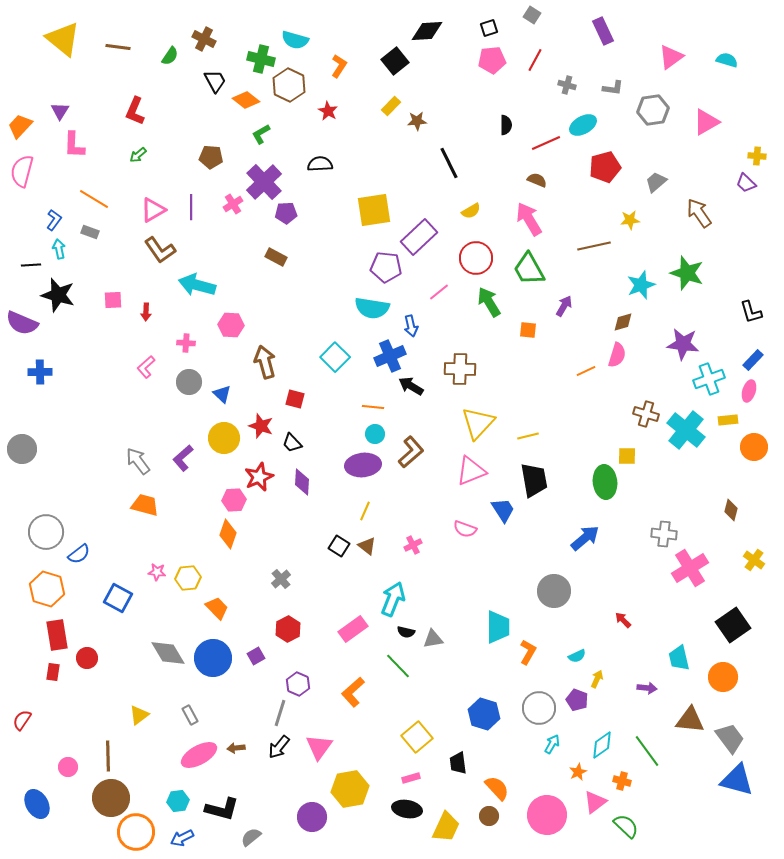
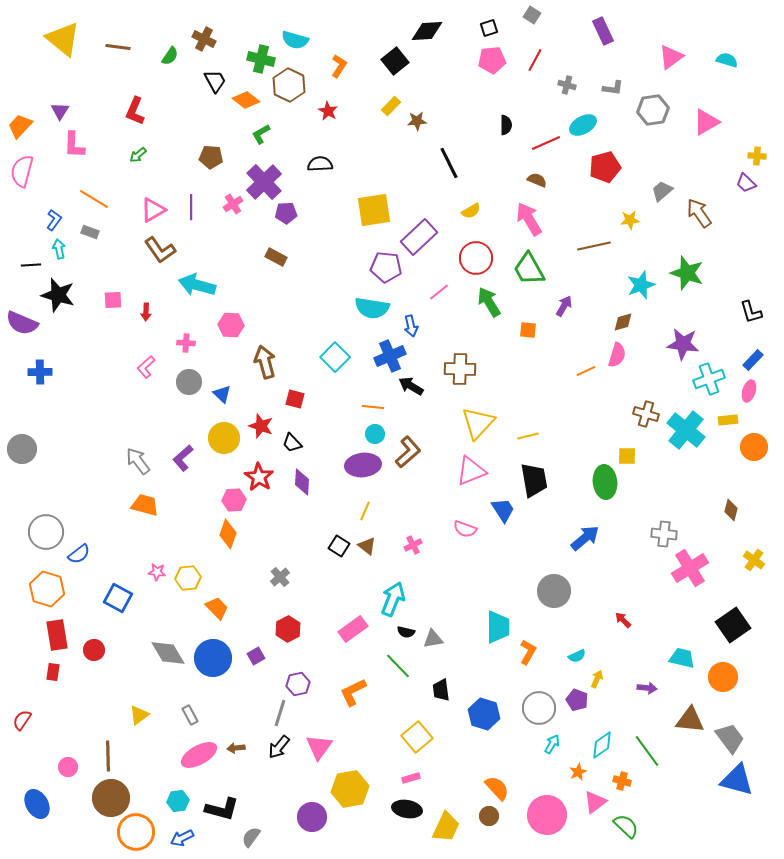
gray trapezoid at (656, 182): moved 6 px right, 9 px down
brown L-shape at (411, 452): moved 3 px left
red star at (259, 477): rotated 16 degrees counterclockwise
gray cross at (281, 579): moved 1 px left, 2 px up
red circle at (87, 658): moved 7 px right, 8 px up
cyan trapezoid at (679, 658): moved 3 px right; rotated 116 degrees clockwise
purple hexagon at (298, 684): rotated 25 degrees clockwise
orange L-shape at (353, 692): rotated 16 degrees clockwise
black trapezoid at (458, 763): moved 17 px left, 73 px up
gray semicircle at (251, 837): rotated 15 degrees counterclockwise
